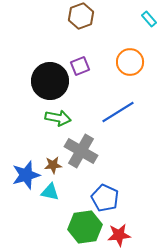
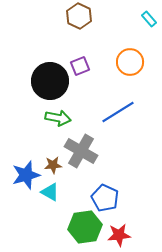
brown hexagon: moved 2 px left; rotated 15 degrees counterclockwise
cyan triangle: rotated 18 degrees clockwise
